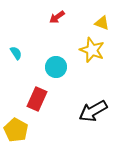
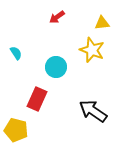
yellow triangle: rotated 28 degrees counterclockwise
black arrow: rotated 64 degrees clockwise
yellow pentagon: rotated 15 degrees counterclockwise
